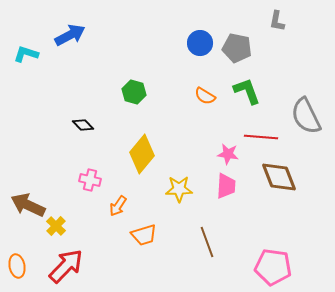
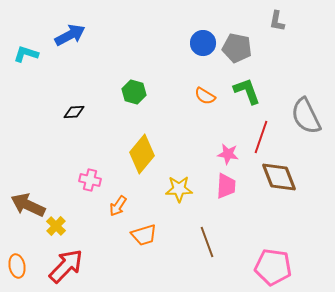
blue circle: moved 3 px right
black diamond: moved 9 px left, 13 px up; rotated 50 degrees counterclockwise
red line: rotated 76 degrees counterclockwise
